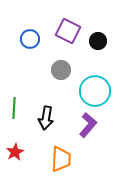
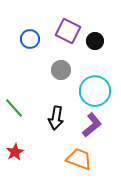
black circle: moved 3 px left
green line: rotated 45 degrees counterclockwise
black arrow: moved 10 px right
purple L-shape: moved 4 px right; rotated 10 degrees clockwise
orange trapezoid: moved 18 px right; rotated 72 degrees counterclockwise
